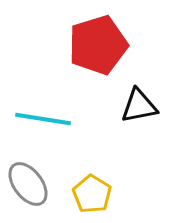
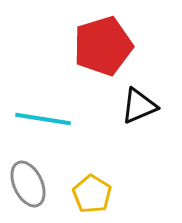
red pentagon: moved 5 px right, 1 px down
black triangle: rotated 12 degrees counterclockwise
gray ellipse: rotated 12 degrees clockwise
